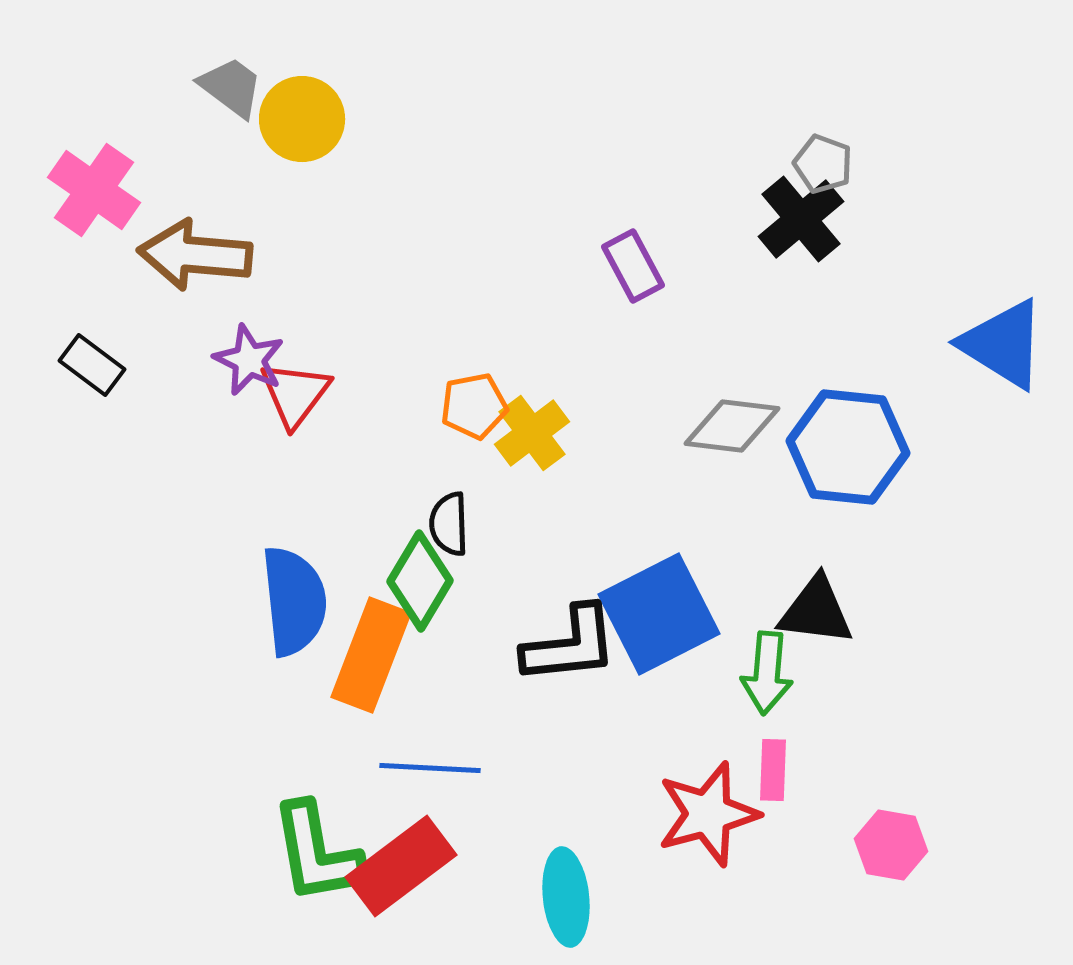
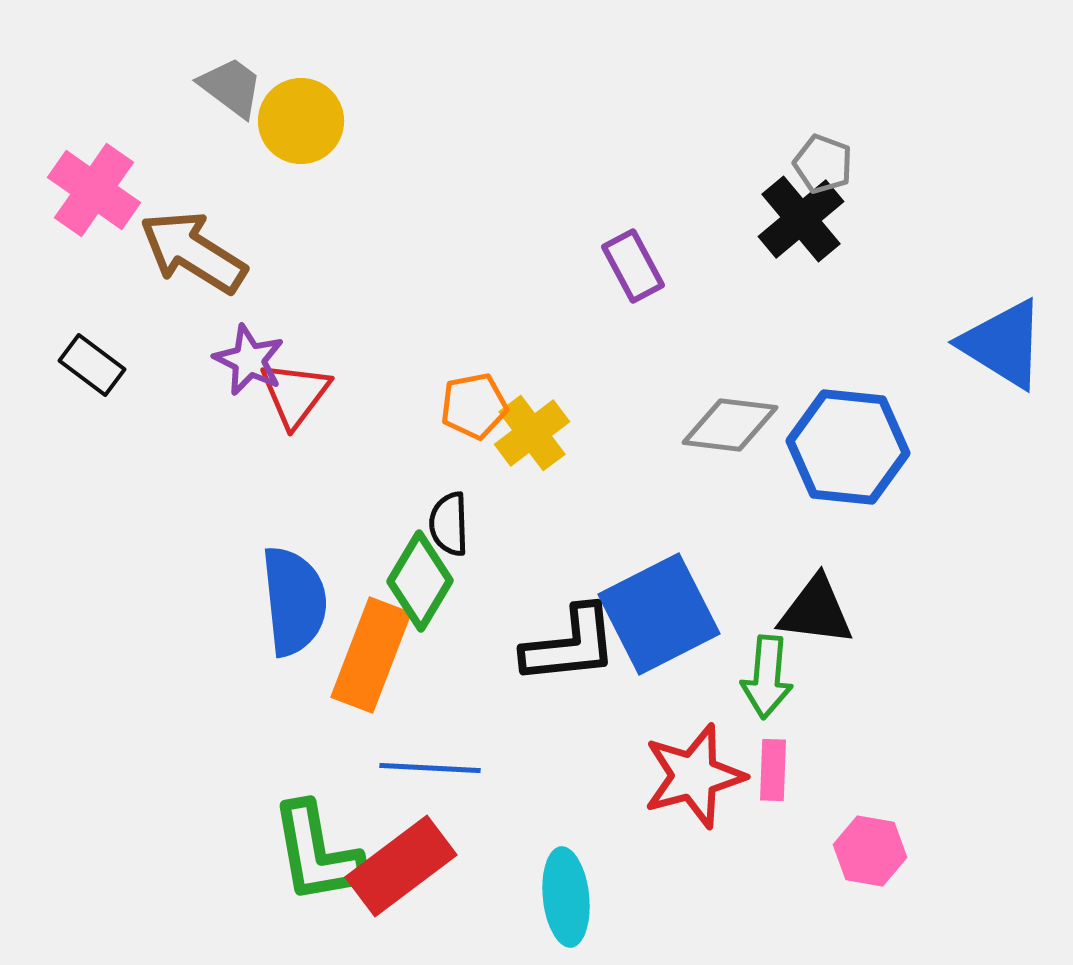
yellow circle: moved 1 px left, 2 px down
brown arrow: moved 2 px left, 3 px up; rotated 27 degrees clockwise
gray diamond: moved 2 px left, 1 px up
green arrow: moved 4 px down
red star: moved 14 px left, 38 px up
pink hexagon: moved 21 px left, 6 px down
